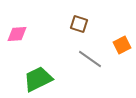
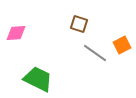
pink diamond: moved 1 px left, 1 px up
gray line: moved 5 px right, 6 px up
green trapezoid: rotated 52 degrees clockwise
